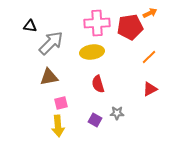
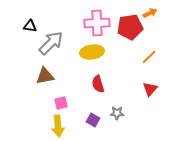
brown triangle: moved 4 px left, 1 px up
red triangle: rotated 21 degrees counterclockwise
purple square: moved 2 px left
